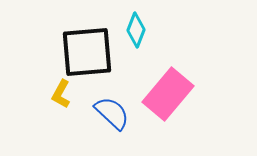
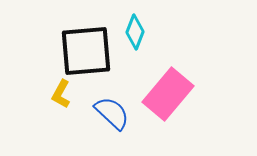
cyan diamond: moved 1 px left, 2 px down
black square: moved 1 px left, 1 px up
